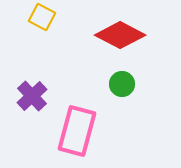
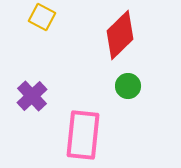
red diamond: rotated 72 degrees counterclockwise
green circle: moved 6 px right, 2 px down
pink rectangle: moved 6 px right, 4 px down; rotated 9 degrees counterclockwise
